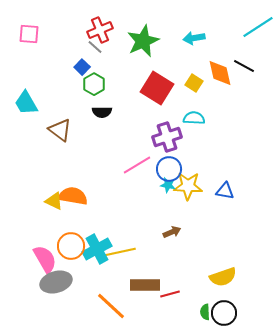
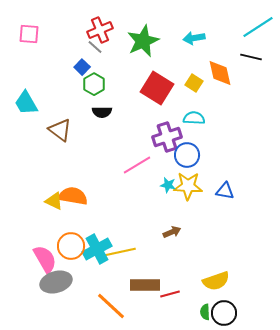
black line: moved 7 px right, 9 px up; rotated 15 degrees counterclockwise
blue circle: moved 18 px right, 14 px up
yellow semicircle: moved 7 px left, 4 px down
